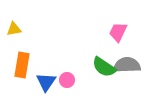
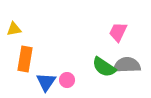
orange rectangle: moved 3 px right, 6 px up
